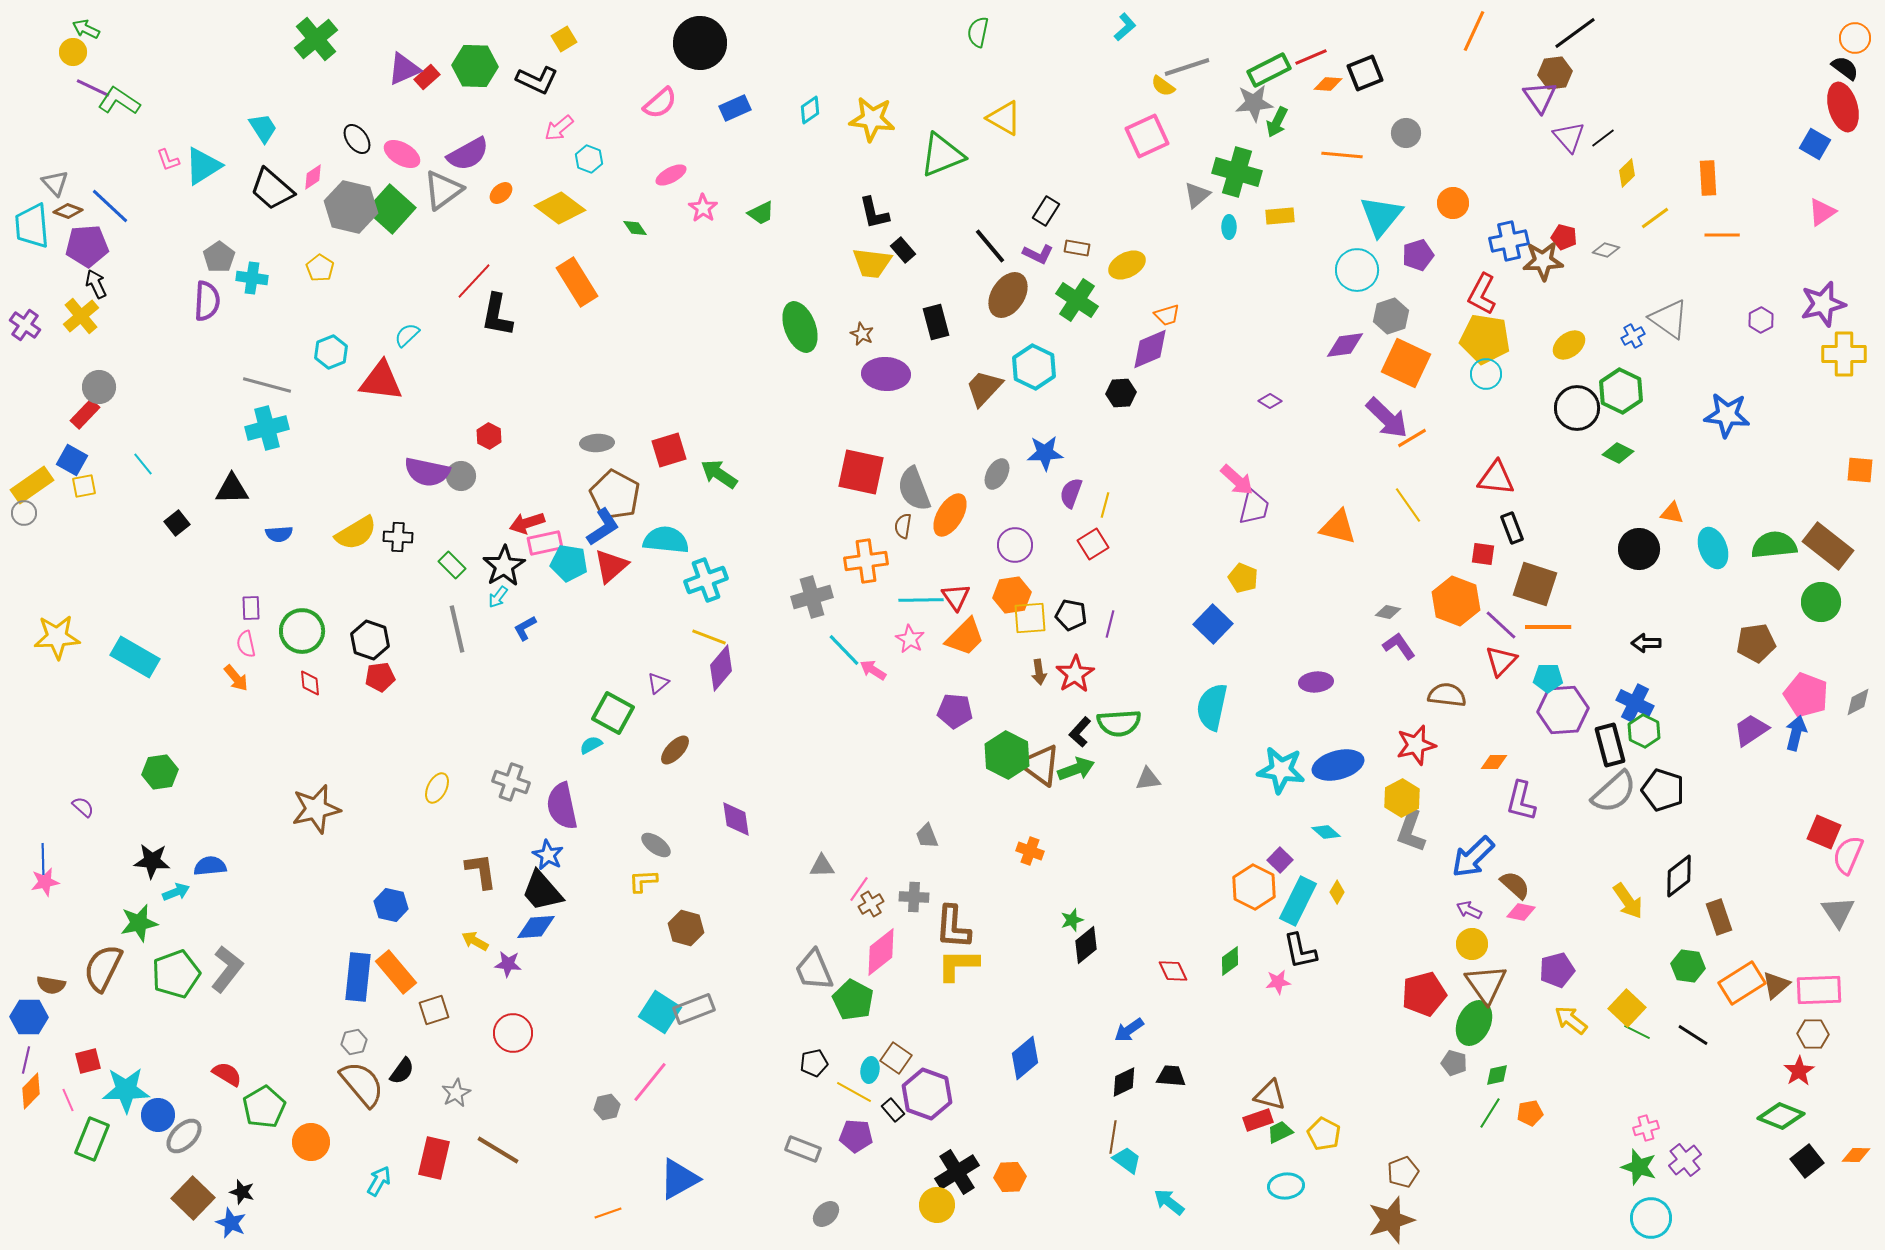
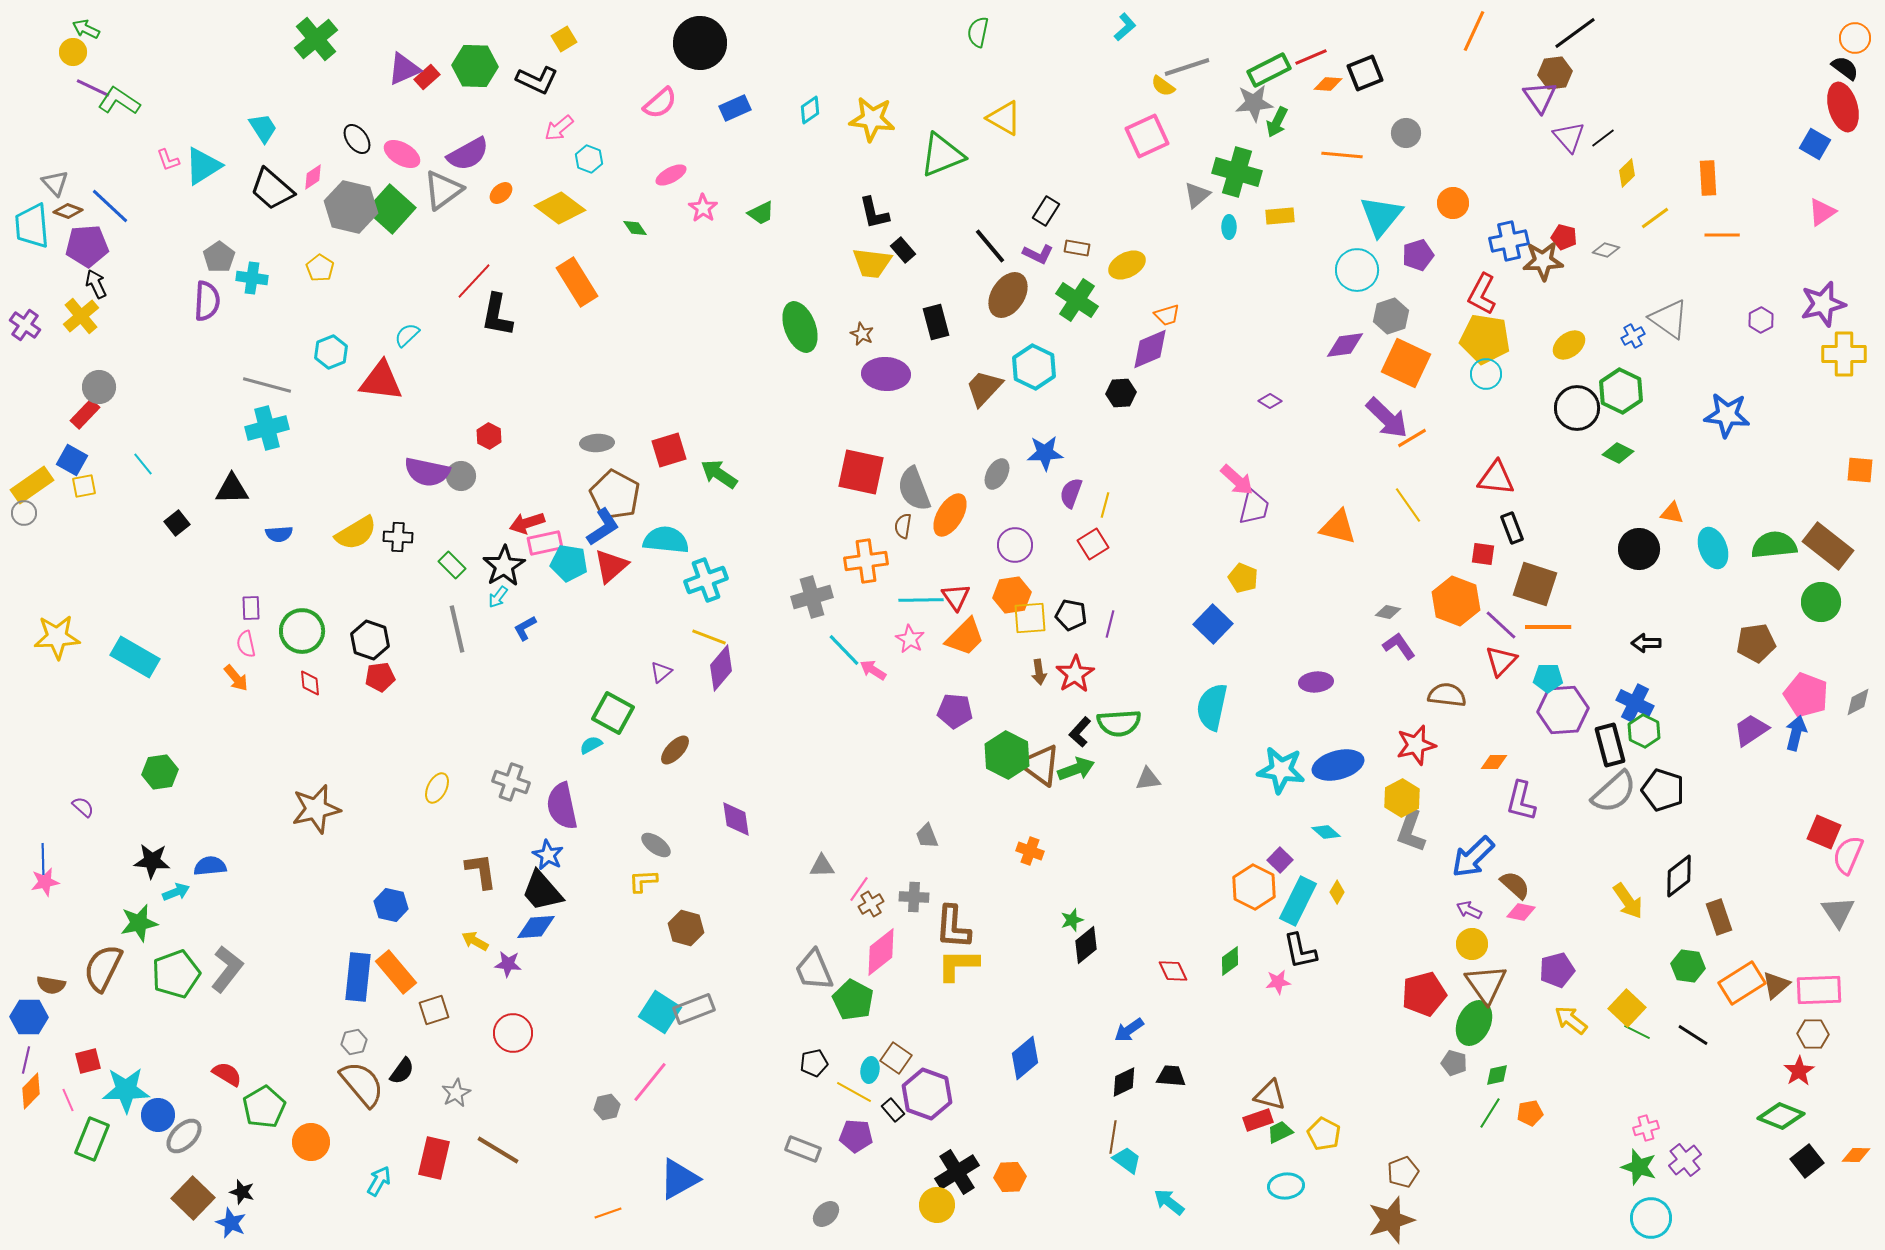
purple triangle at (658, 683): moved 3 px right, 11 px up
